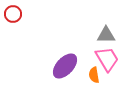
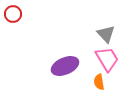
gray triangle: moved 1 px up; rotated 48 degrees clockwise
purple ellipse: rotated 24 degrees clockwise
orange semicircle: moved 5 px right, 7 px down
